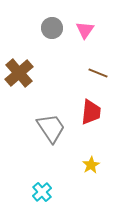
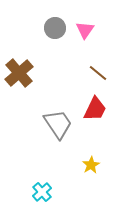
gray circle: moved 3 px right
brown line: rotated 18 degrees clockwise
red trapezoid: moved 4 px right, 3 px up; rotated 20 degrees clockwise
gray trapezoid: moved 7 px right, 4 px up
